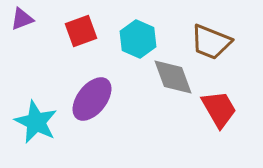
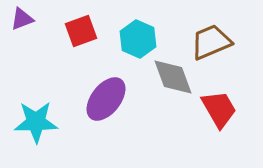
brown trapezoid: rotated 135 degrees clockwise
purple ellipse: moved 14 px right
cyan star: rotated 27 degrees counterclockwise
